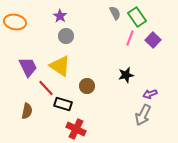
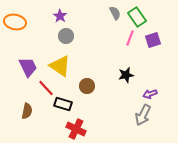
purple square: rotated 28 degrees clockwise
